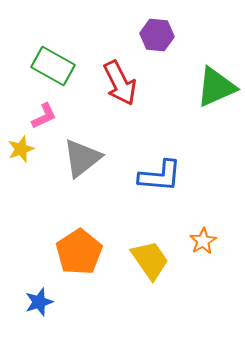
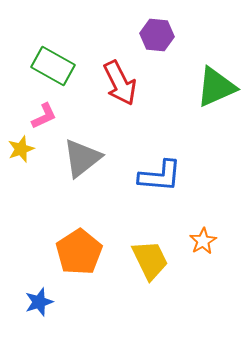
yellow trapezoid: rotated 9 degrees clockwise
